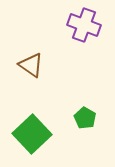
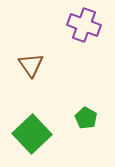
brown triangle: rotated 20 degrees clockwise
green pentagon: moved 1 px right
